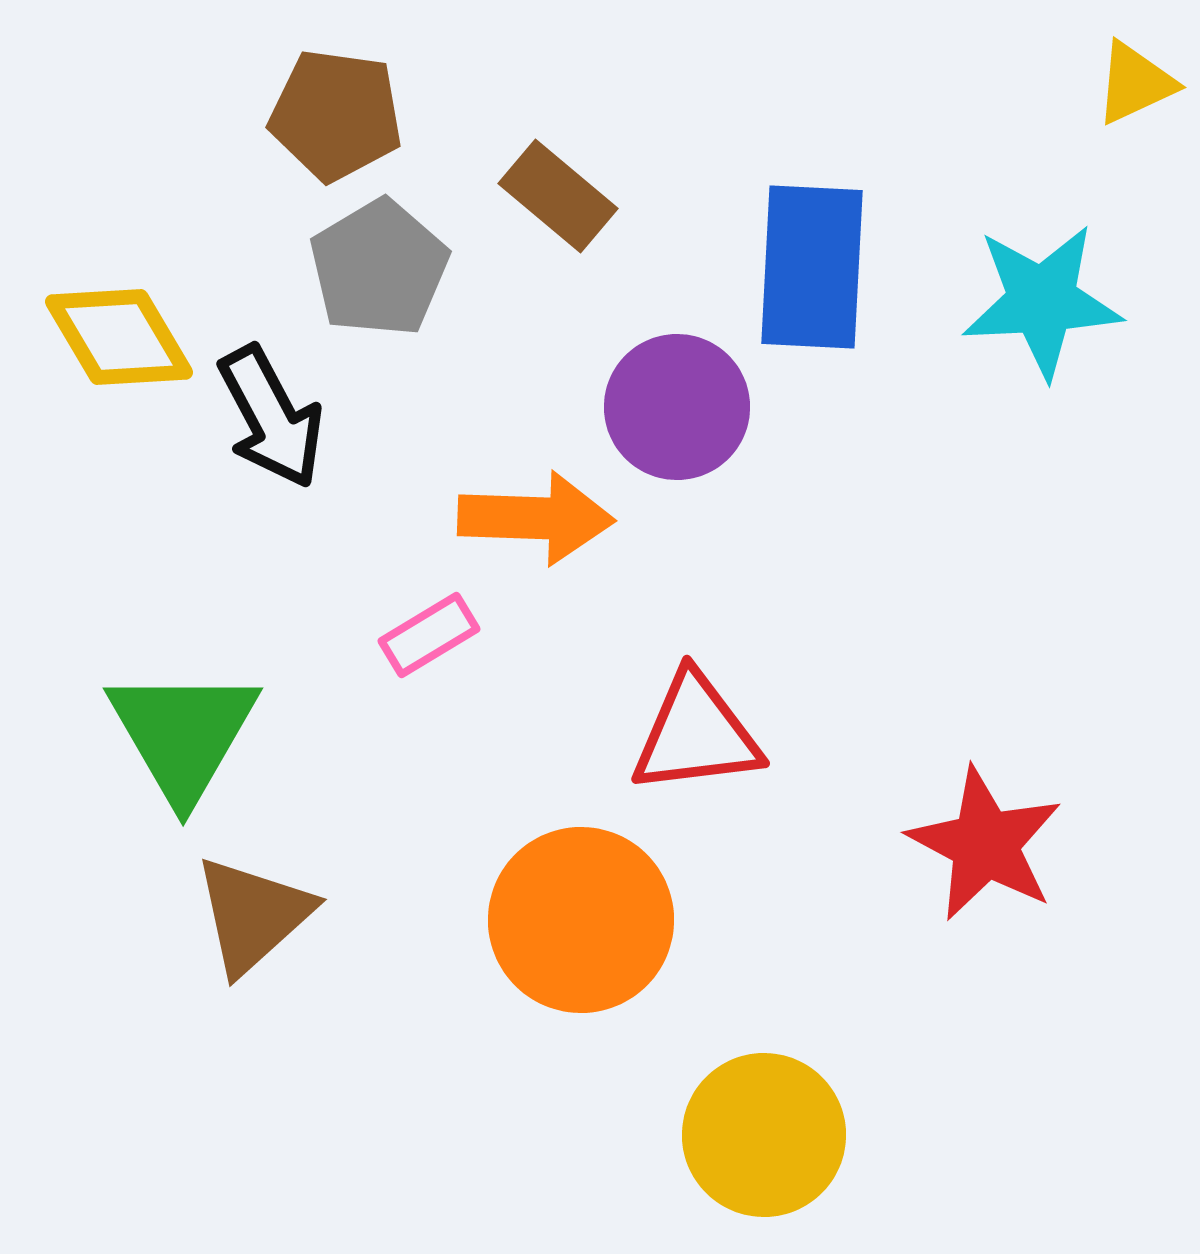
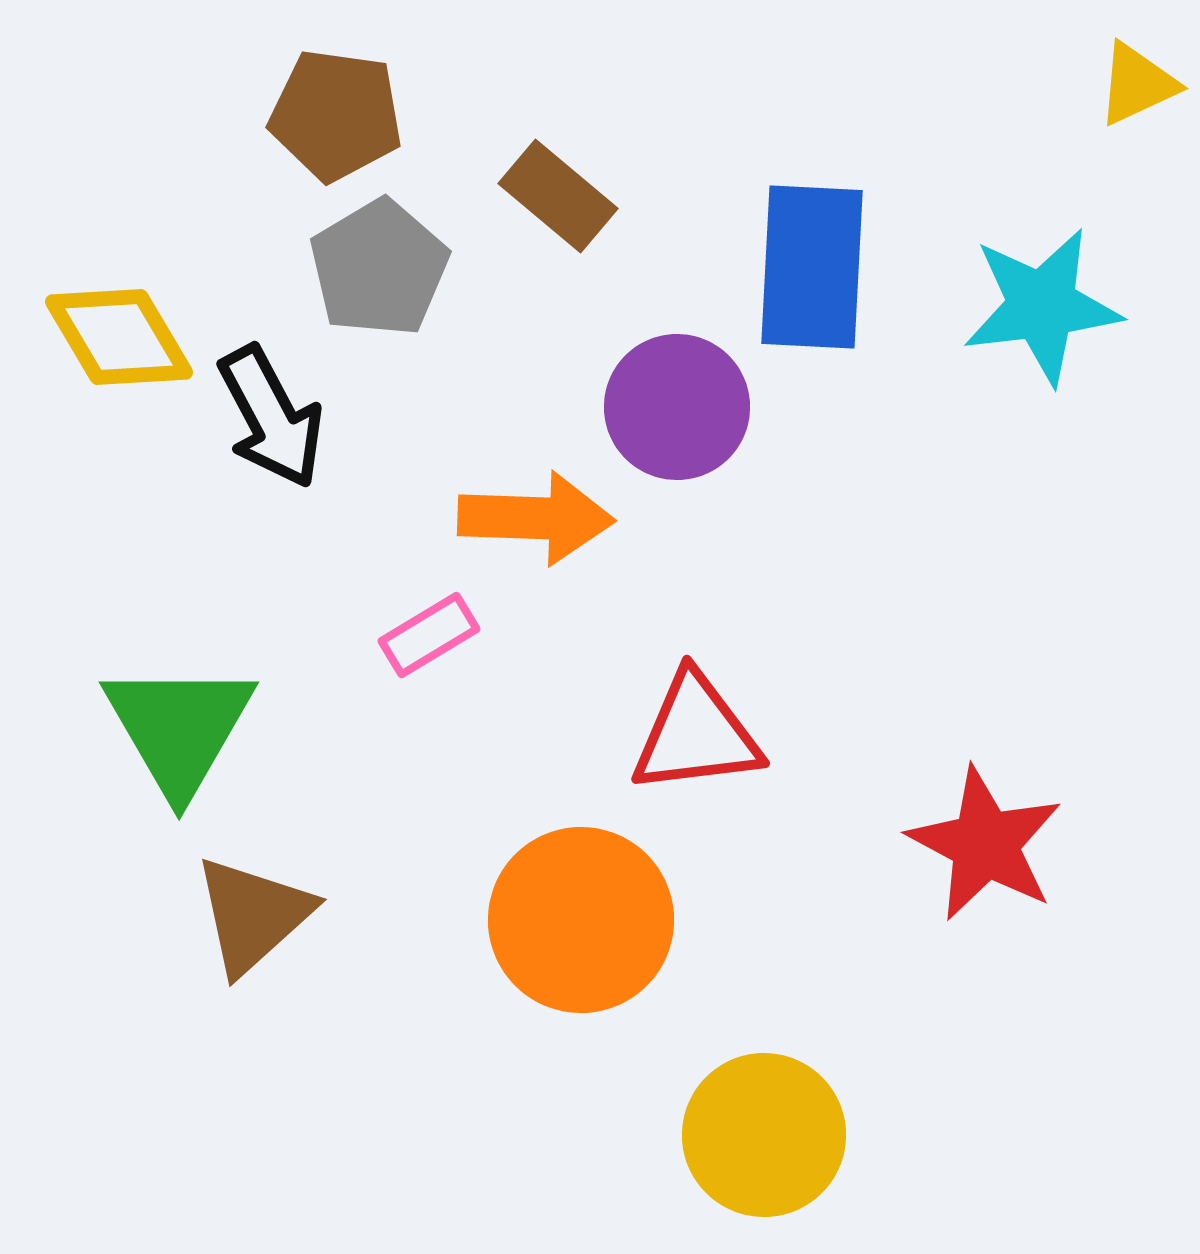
yellow triangle: moved 2 px right, 1 px down
cyan star: moved 5 px down; rotated 4 degrees counterclockwise
green triangle: moved 4 px left, 6 px up
